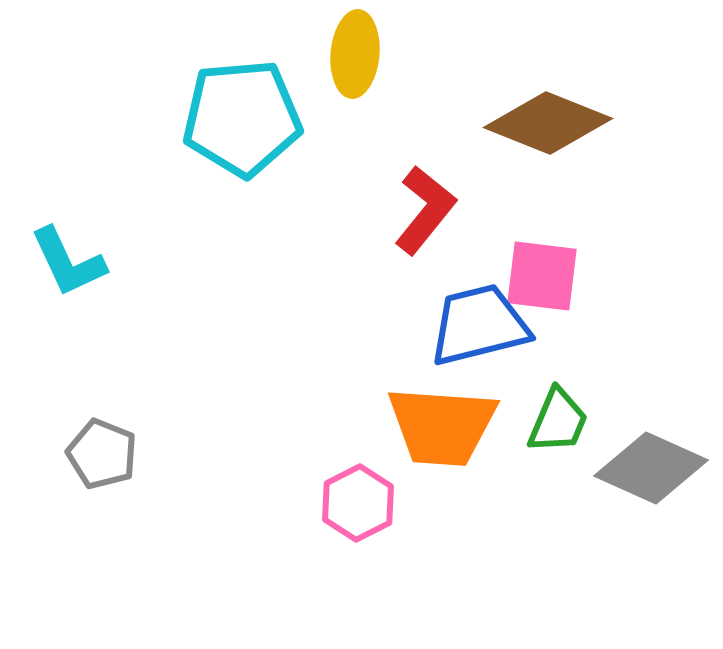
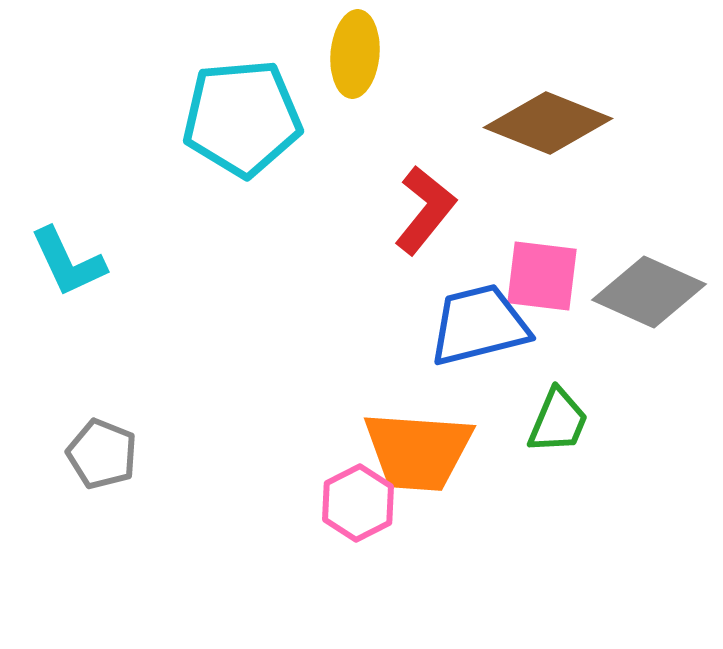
orange trapezoid: moved 24 px left, 25 px down
gray diamond: moved 2 px left, 176 px up
